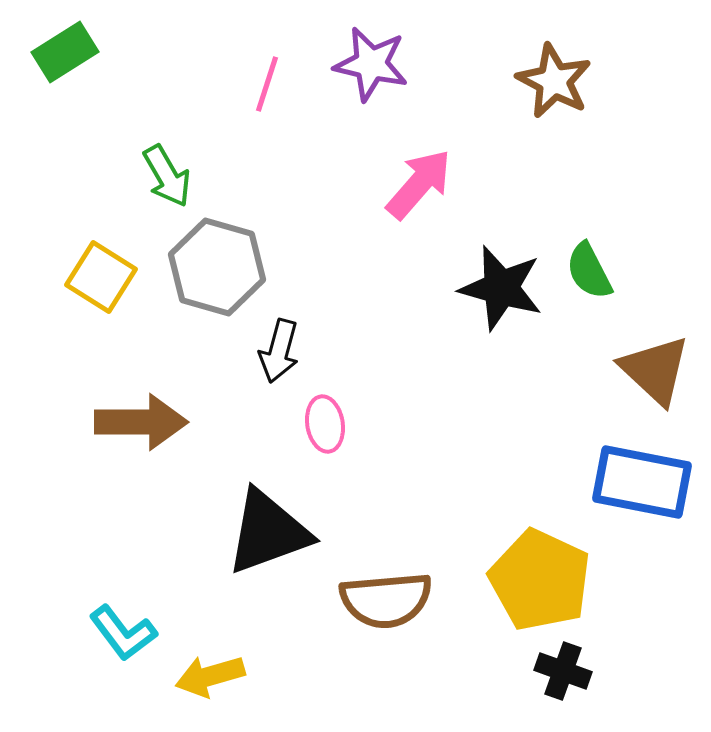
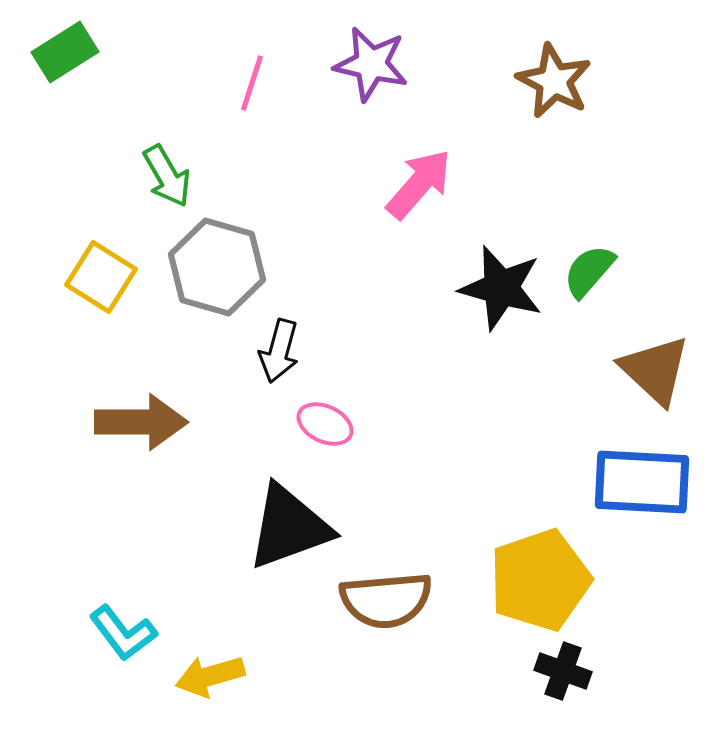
pink line: moved 15 px left, 1 px up
green semicircle: rotated 68 degrees clockwise
pink ellipse: rotated 56 degrees counterclockwise
blue rectangle: rotated 8 degrees counterclockwise
black triangle: moved 21 px right, 5 px up
yellow pentagon: rotated 28 degrees clockwise
